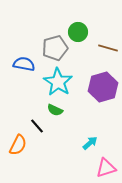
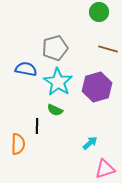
green circle: moved 21 px right, 20 px up
brown line: moved 1 px down
blue semicircle: moved 2 px right, 5 px down
purple hexagon: moved 6 px left
black line: rotated 42 degrees clockwise
orange semicircle: moved 1 px up; rotated 25 degrees counterclockwise
pink triangle: moved 1 px left, 1 px down
